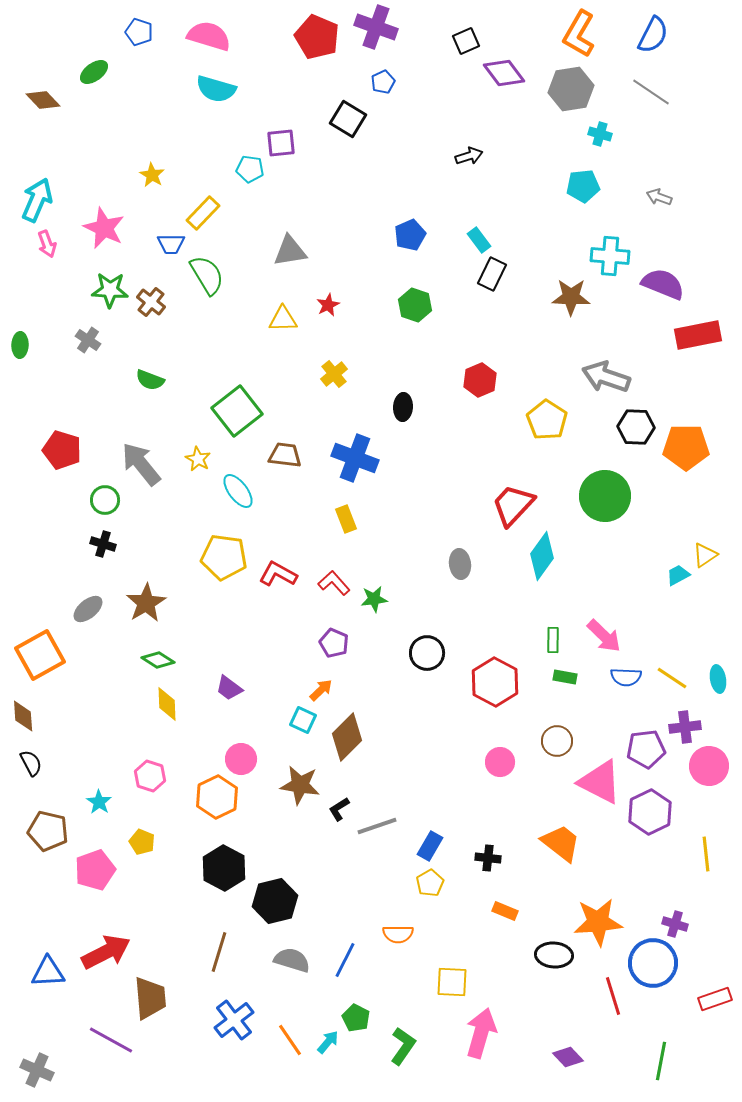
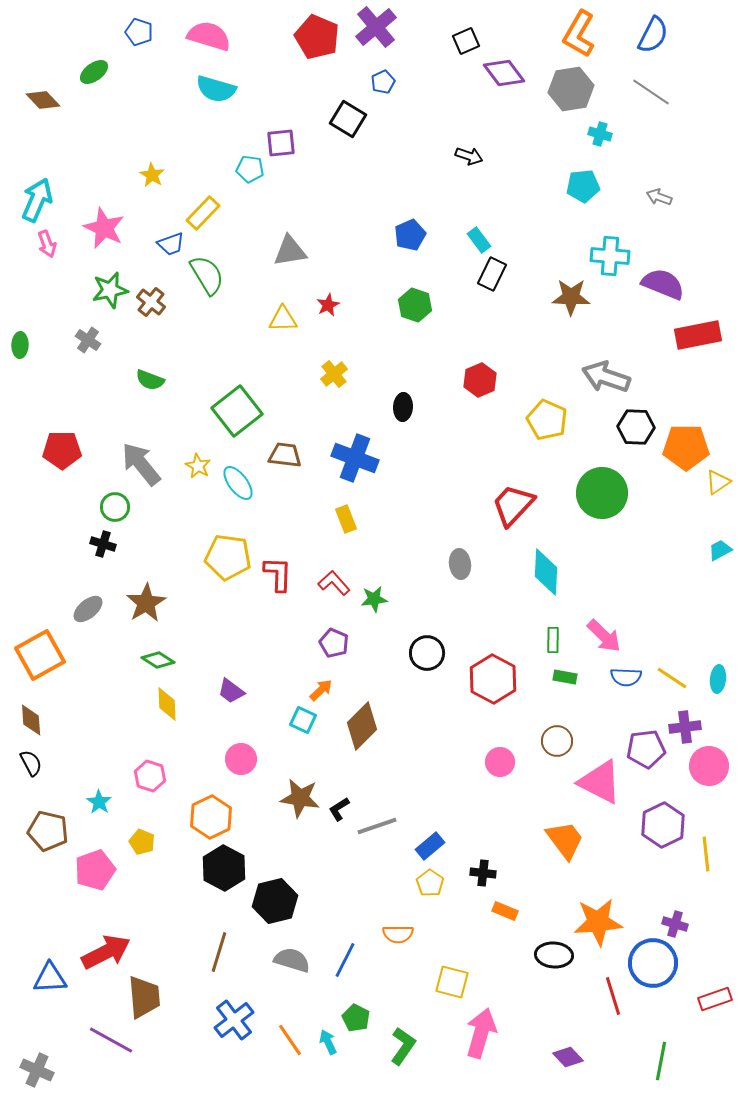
purple cross at (376, 27): rotated 30 degrees clockwise
black arrow at (469, 156): rotated 36 degrees clockwise
blue trapezoid at (171, 244): rotated 20 degrees counterclockwise
green star at (110, 290): rotated 15 degrees counterclockwise
yellow pentagon at (547, 420): rotated 9 degrees counterclockwise
red pentagon at (62, 450): rotated 18 degrees counterclockwise
yellow star at (198, 459): moved 7 px down
cyan ellipse at (238, 491): moved 8 px up
green circle at (605, 496): moved 3 px left, 3 px up
green circle at (105, 500): moved 10 px right, 7 px down
yellow triangle at (705, 555): moved 13 px right, 73 px up
cyan diamond at (542, 556): moved 4 px right, 16 px down; rotated 33 degrees counterclockwise
yellow pentagon at (224, 557): moved 4 px right
red L-shape at (278, 574): rotated 63 degrees clockwise
cyan trapezoid at (678, 575): moved 42 px right, 25 px up
cyan ellipse at (718, 679): rotated 16 degrees clockwise
red hexagon at (495, 682): moved 2 px left, 3 px up
purple trapezoid at (229, 688): moved 2 px right, 3 px down
brown diamond at (23, 716): moved 8 px right, 4 px down
brown diamond at (347, 737): moved 15 px right, 11 px up
brown star at (300, 785): moved 13 px down
orange hexagon at (217, 797): moved 6 px left, 20 px down
purple hexagon at (650, 812): moved 13 px right, 13 px down
orange trapezoid at (561, 843): moved 4 px right, 3 px up; rotated 15 degrees clockwise
blue rectangle at (430, 846): rotated 20 degrees clockwise
black cross at (488, 858): moved 5 px left, 15 px down
yellow pentagon at (430, 883): rotated 8 degrees counterclockwise
blue triangle at (48, 972): moved 2 px right, 6 px down
yellow square at (452, 982): rotated 12 degrees clockwise
brown trapezoid at (150, 998): moved 6 px left, 1 px up
cyan arrow at (328, 1042): rotated 65 degrees counterclockwise
